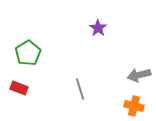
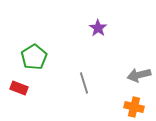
green pentagon: moved 6 px right, 4 px down
gray line: moved 4 px right, 6 px up
orange cross: moved 1 px down
